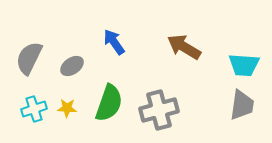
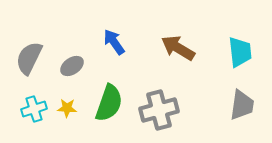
brown arrow: moved 6 px left, 1 px down
cyan trapezoid: moved 4 px left, 13 px up; rotated 100 degrees counterclockwise
